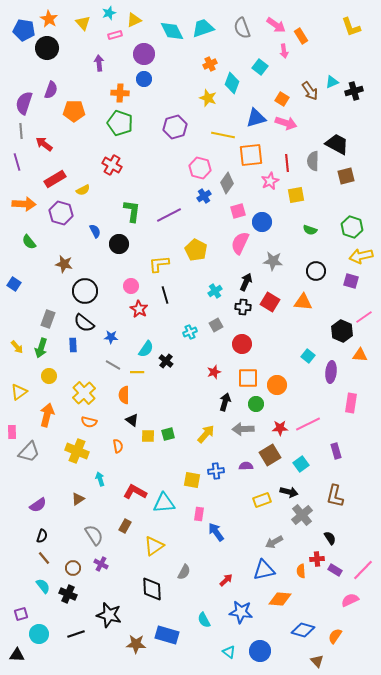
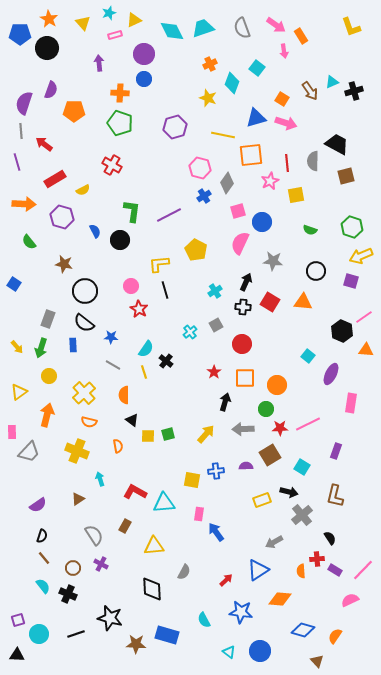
blue pentagon at (24, 30): moved 4 px left, 4 px down; rotated 10 degrees counterclockwise
cyan square at (260, 67): moved 3 px left, 1 px down
purple hexagon at (61, 213): moved 1 px right, 4 px down
black circle at (119, 244): moved 1 px right, 4 px up
yellow arrow at (361, 256): rotated 10 degrees counterclockwise
black line at (165, 295): moved 5 px up
cyan cross at (190, 332): rotated 16 degrees counterclockwise
orange triangle at (360, 355): moved 6 px right, 5 px up
yellow line at (137, 372): moved 7 px right; rotated 72 degrees clockwise
red star at (214, 372): rotated 16 degrees counterclockwise
purple ellipse at (331, 372): moved 2 px down; rotated 20 degrees clockwise
orange square at (248, 378): moved 3 px left
green circle at (256, 404): moved 10 px right, 5 px down
purple rectangle at (336, 451): rotated 35 degrees clockwise
cyan square at (301, 464): moved 1 px right, 3 px down; rotated 21 degrees counterclockwise
yellow triangle at (154, 546): rotated 30 degrees clockwise
blue triangle at (264, 570): moved 6 px left; rotated 20 degrees counterclockwise
purple square at (21, 614): moved 3 px left, 6 px down
black star at (109, 615): moved 1 px right, 3 px down
